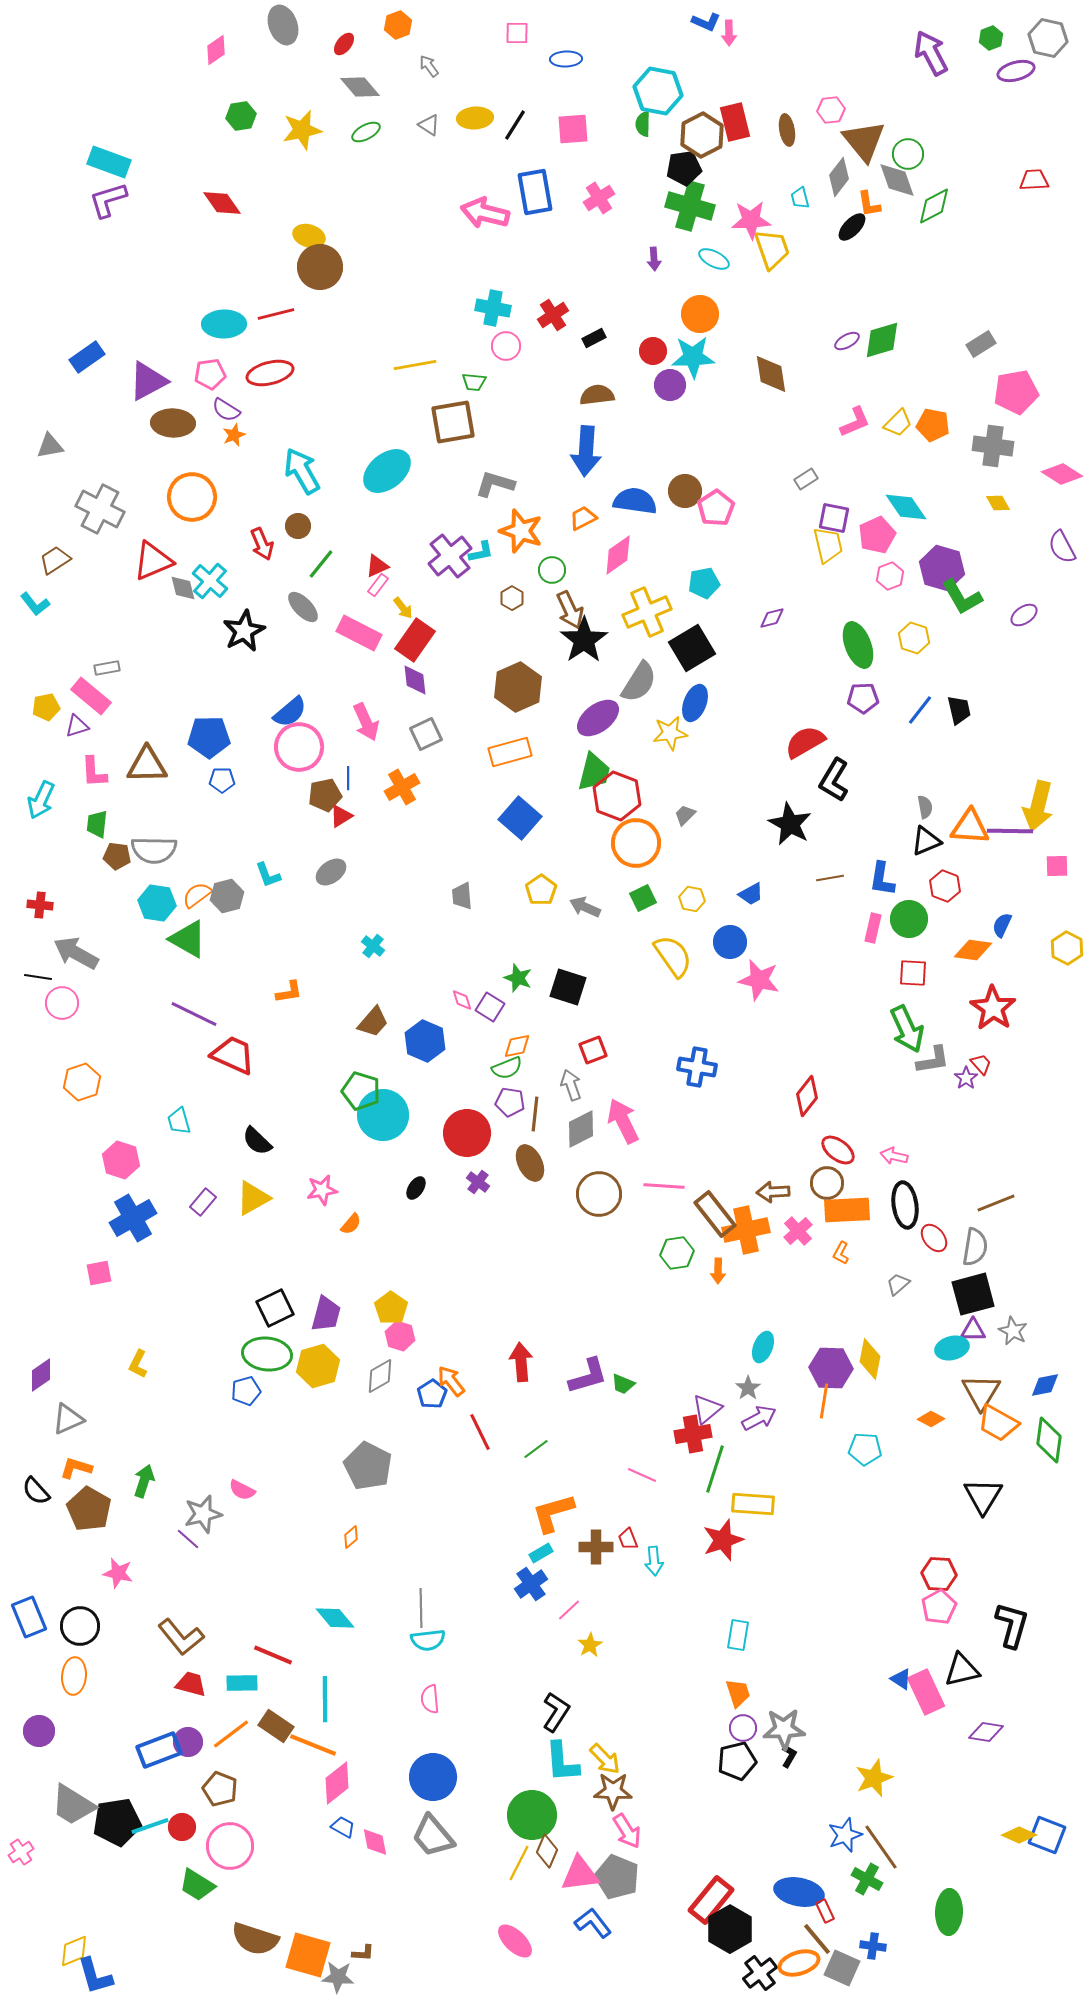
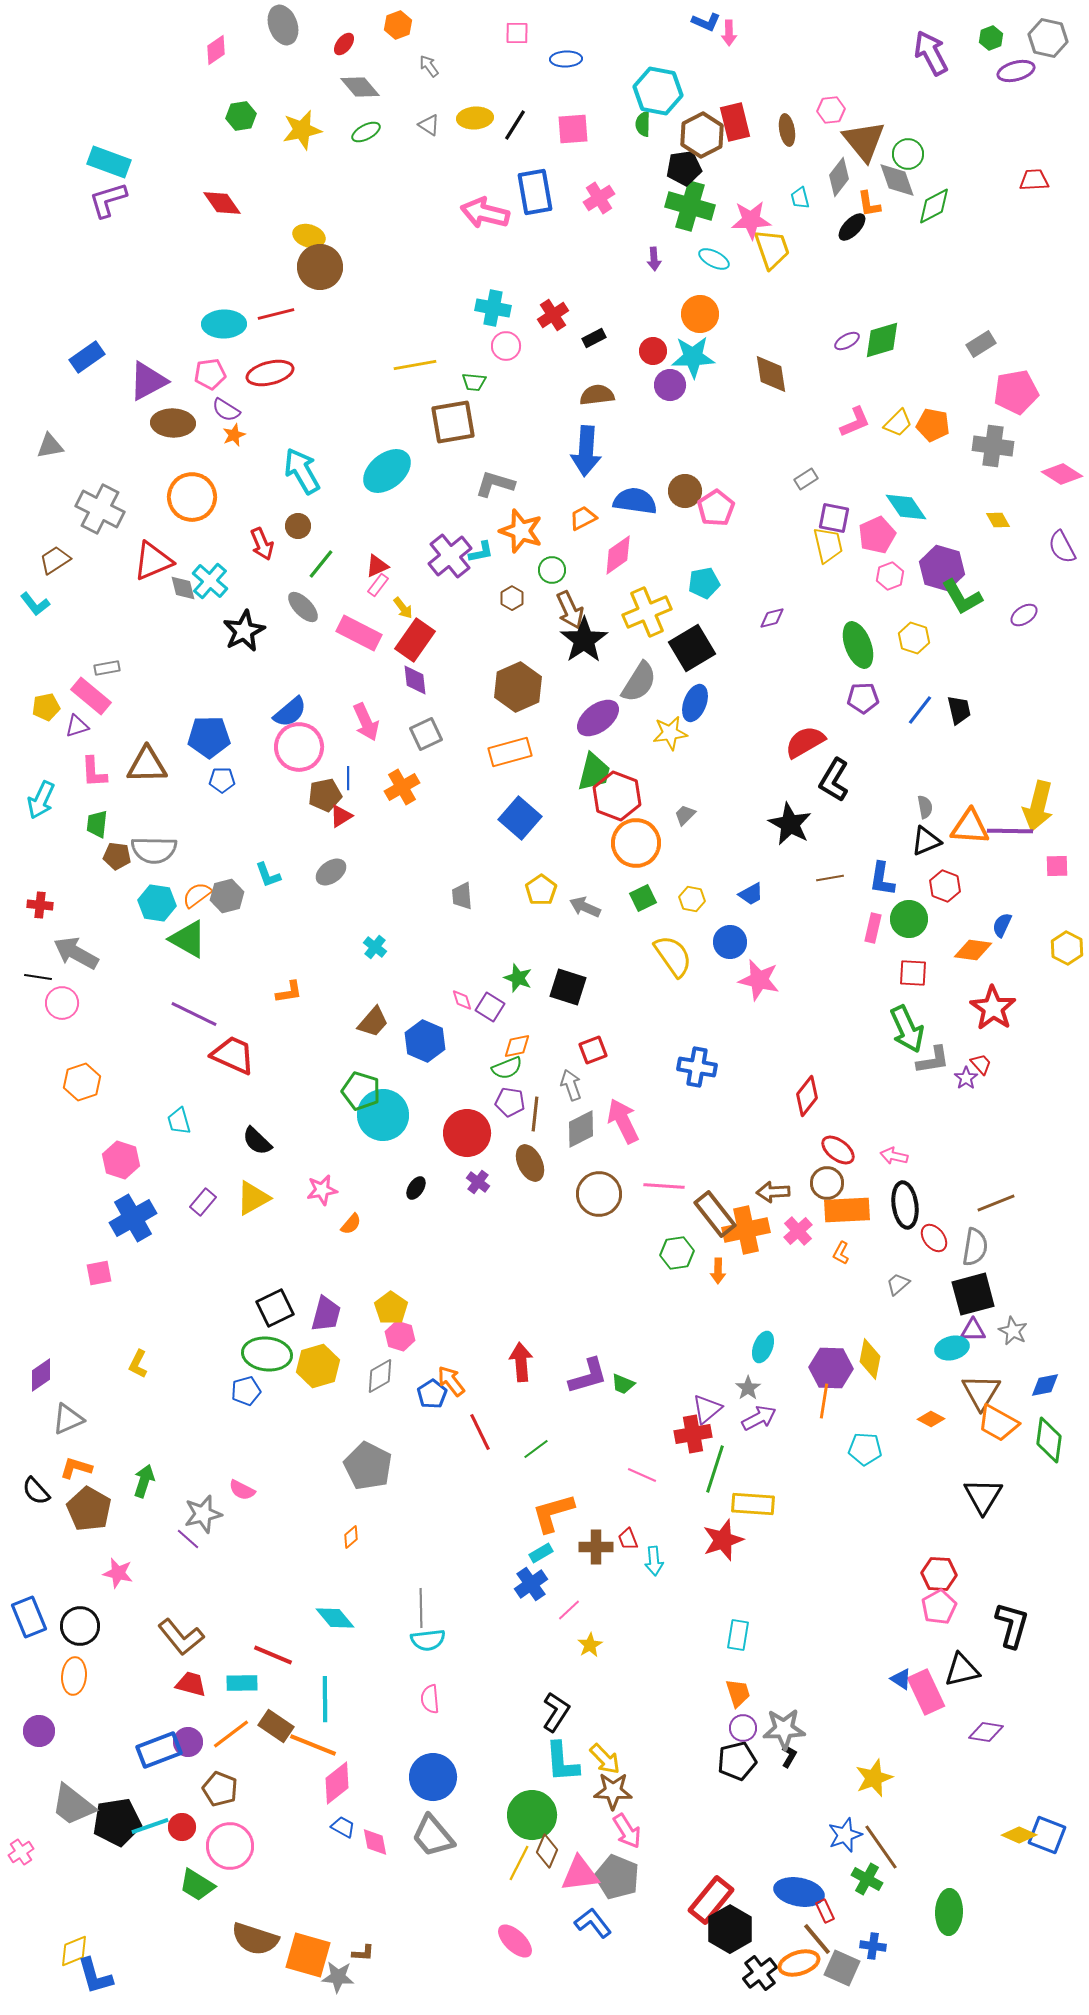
yellow diamond at (998, 503): moved 17 px down
cyan cross at (373, 946): moved 2 px right, 1 px down
gray trapezoid at (73, 1805): rotated 6 degrees clockwise
